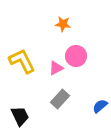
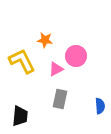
orange star: moved 18 px left, 16 px down
pink triangle: moved 1 px down
gray rectangle: rotated 30 degrees counterclockwise
blue semicircle: rotated 126 degrees clockwise
black trapezoid: rotated 30 degrees clockwise
